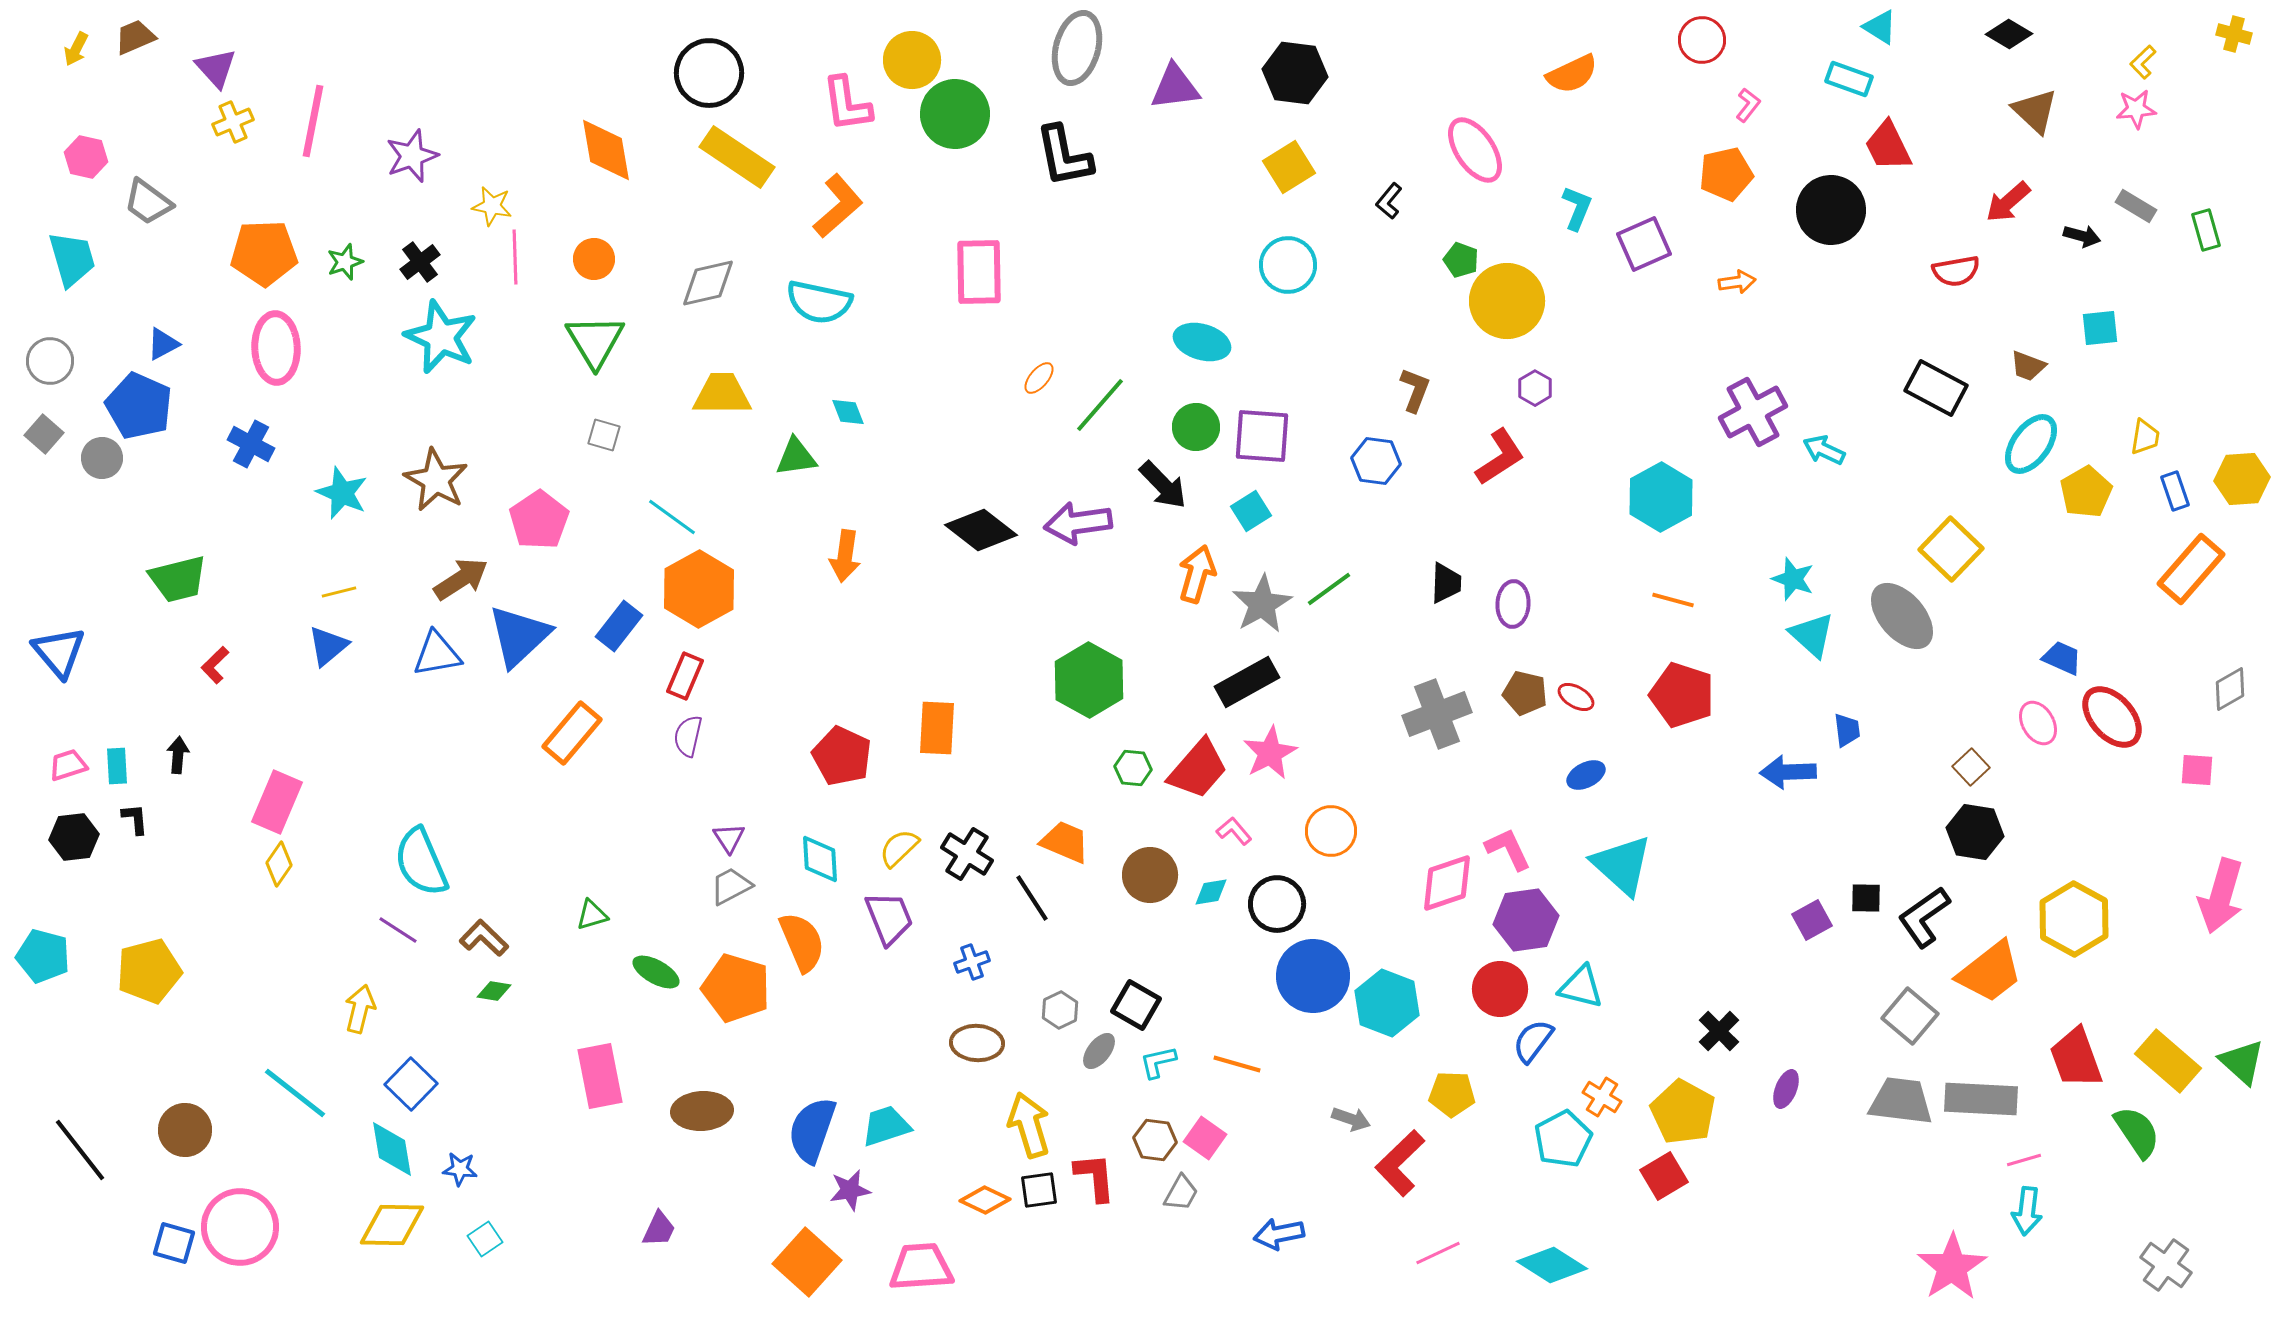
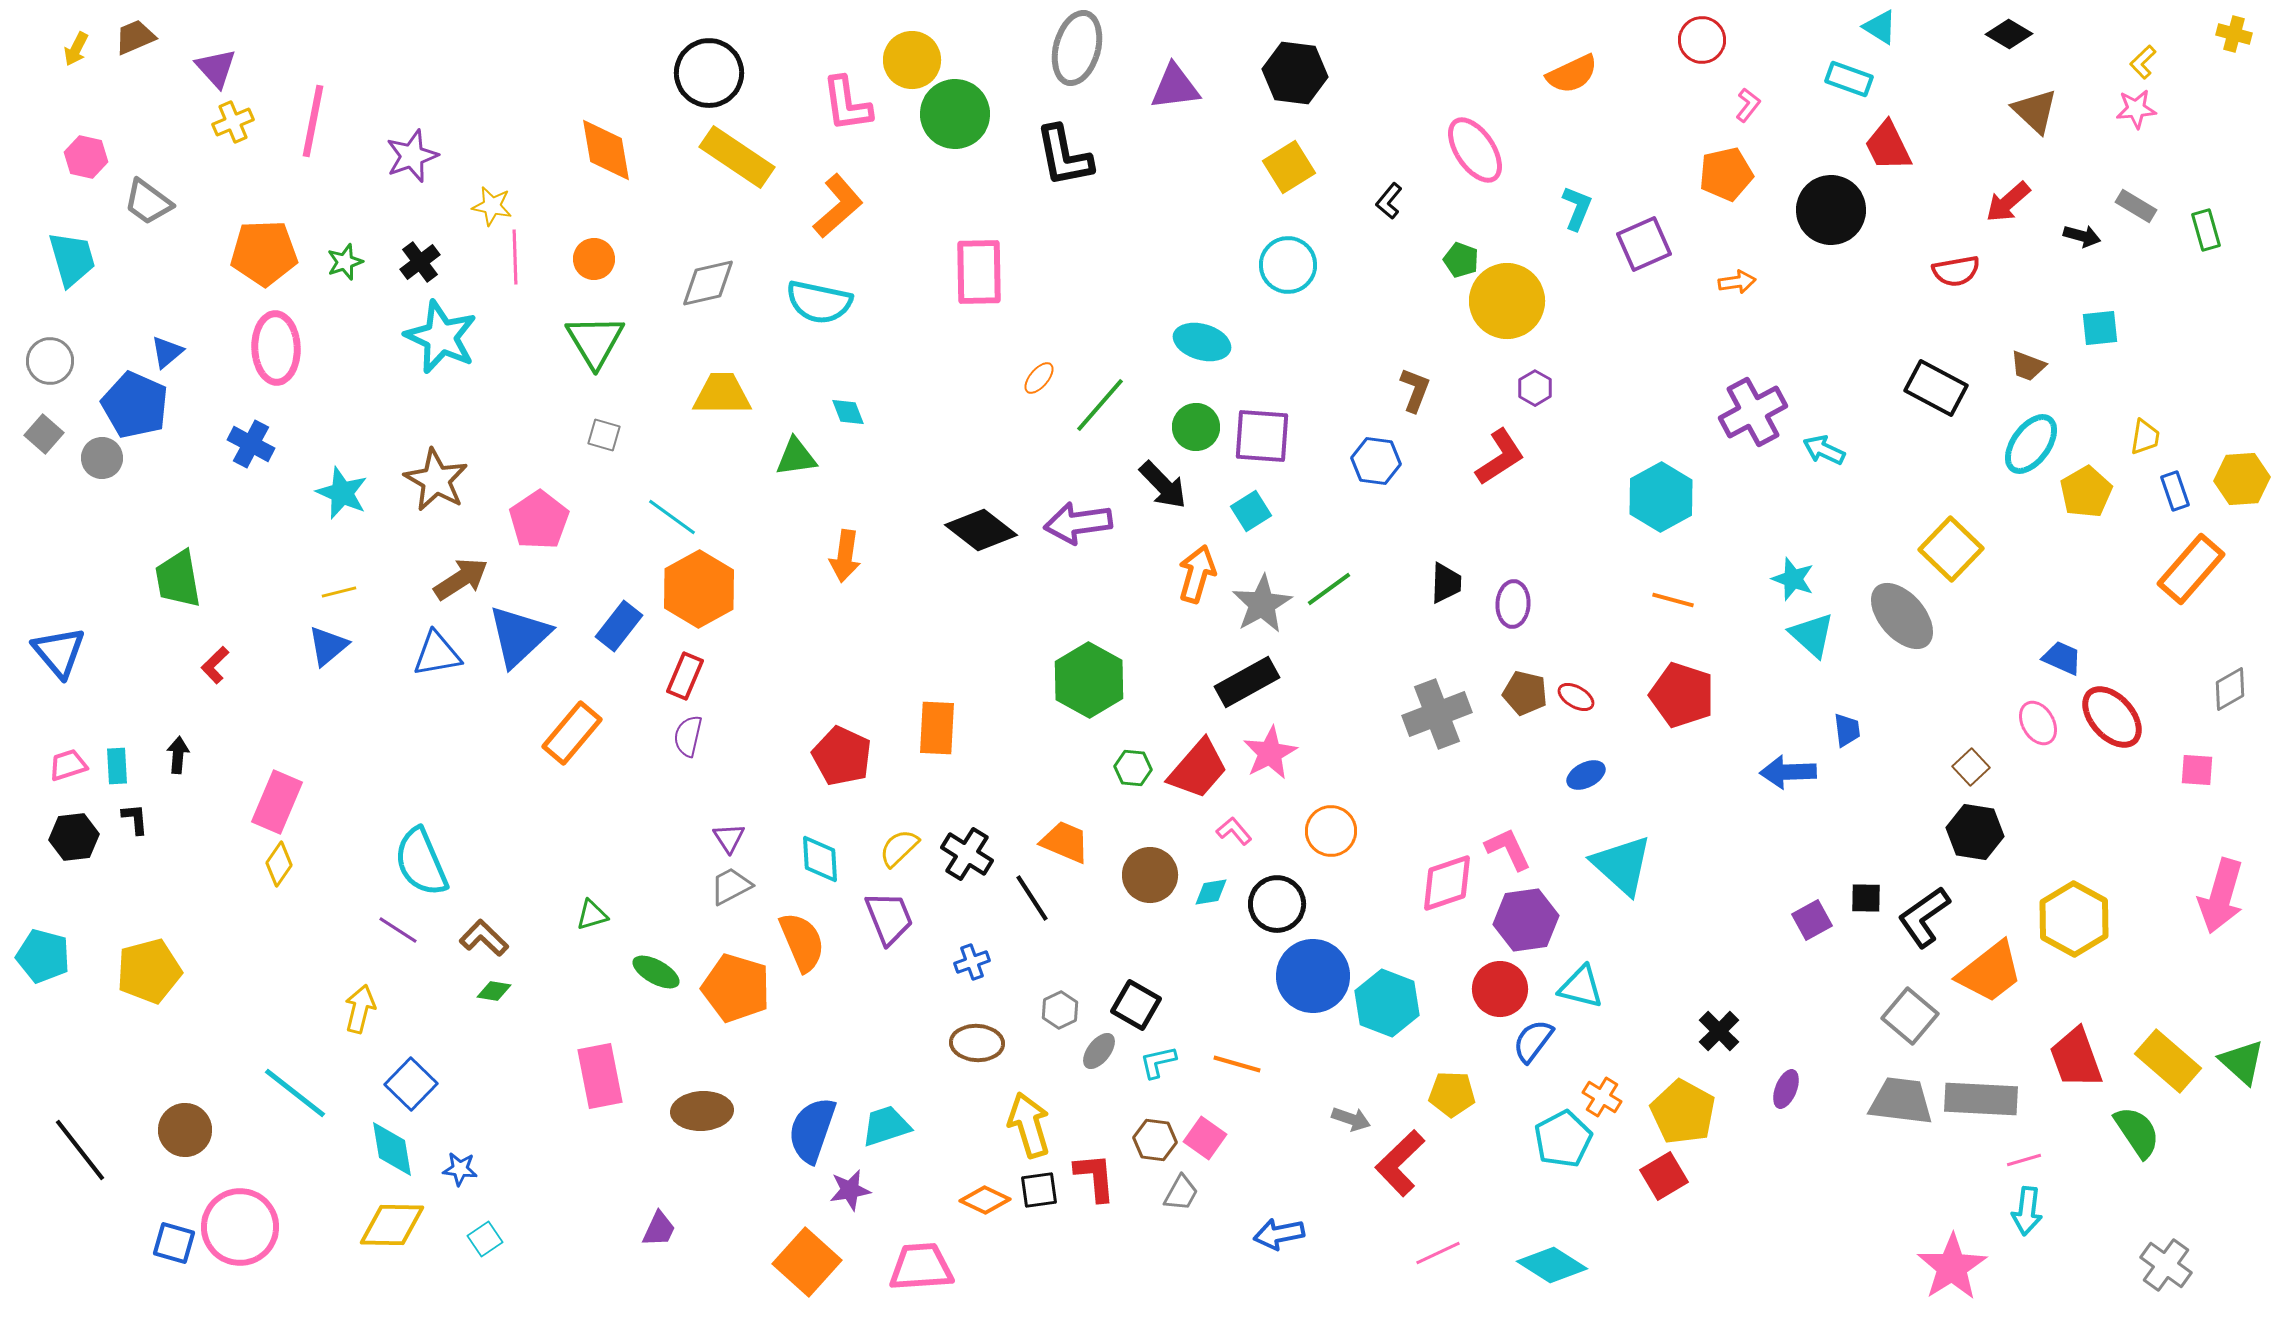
blue triangle at (163, 344): moved 4 px right, 8 px down; rotated 12 degrees counterclockwise
blue pentagon at (139, 406): moved 4 px left, 1 px up
green trapezoid at (178, 579): rotated 94 degrees clockwise
